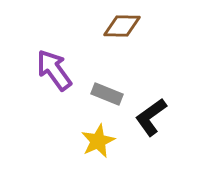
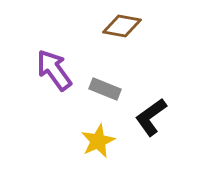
brown diamond: rotated 9 degrees clockwise
gray rectangle: moved 2 px left, 5 px up
